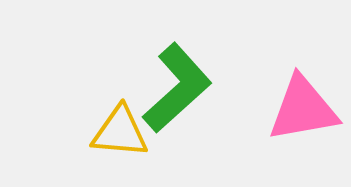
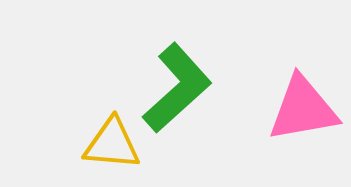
yellow triangle: moved 8 px left, 12 px down
